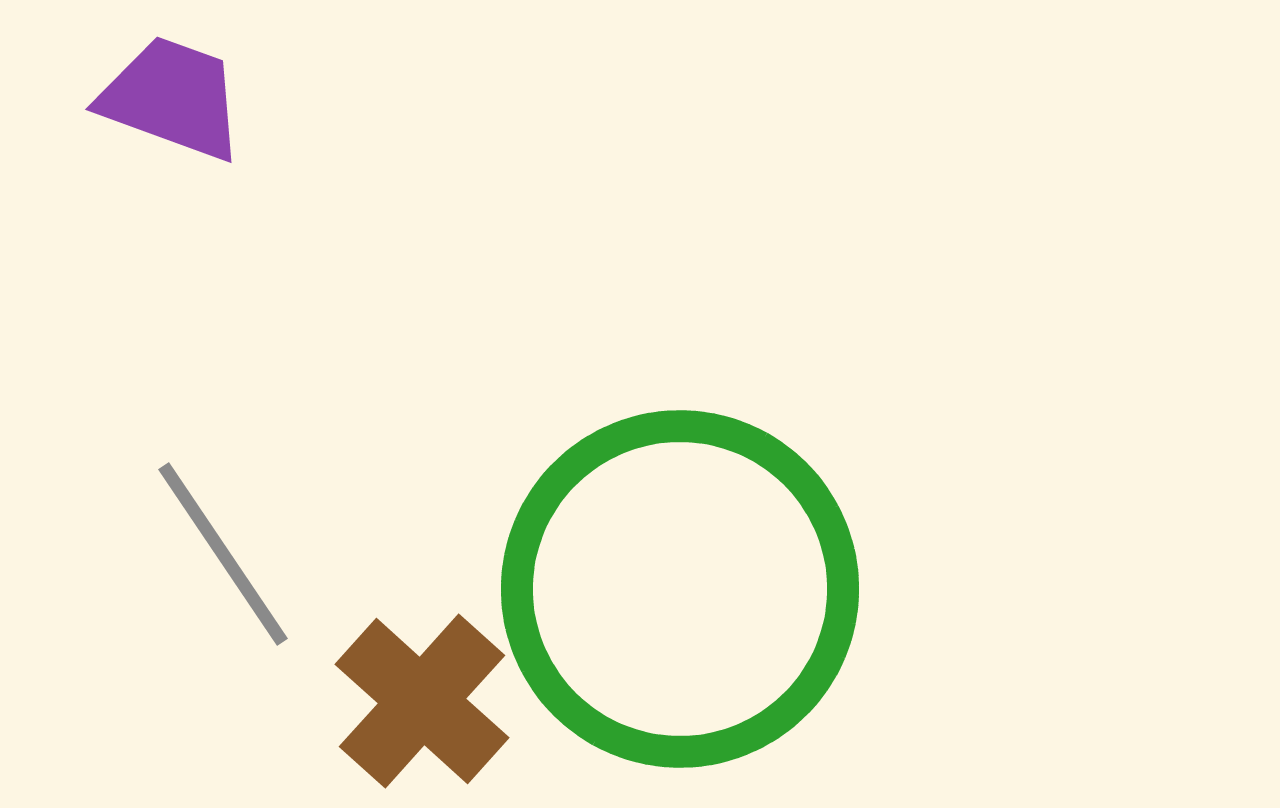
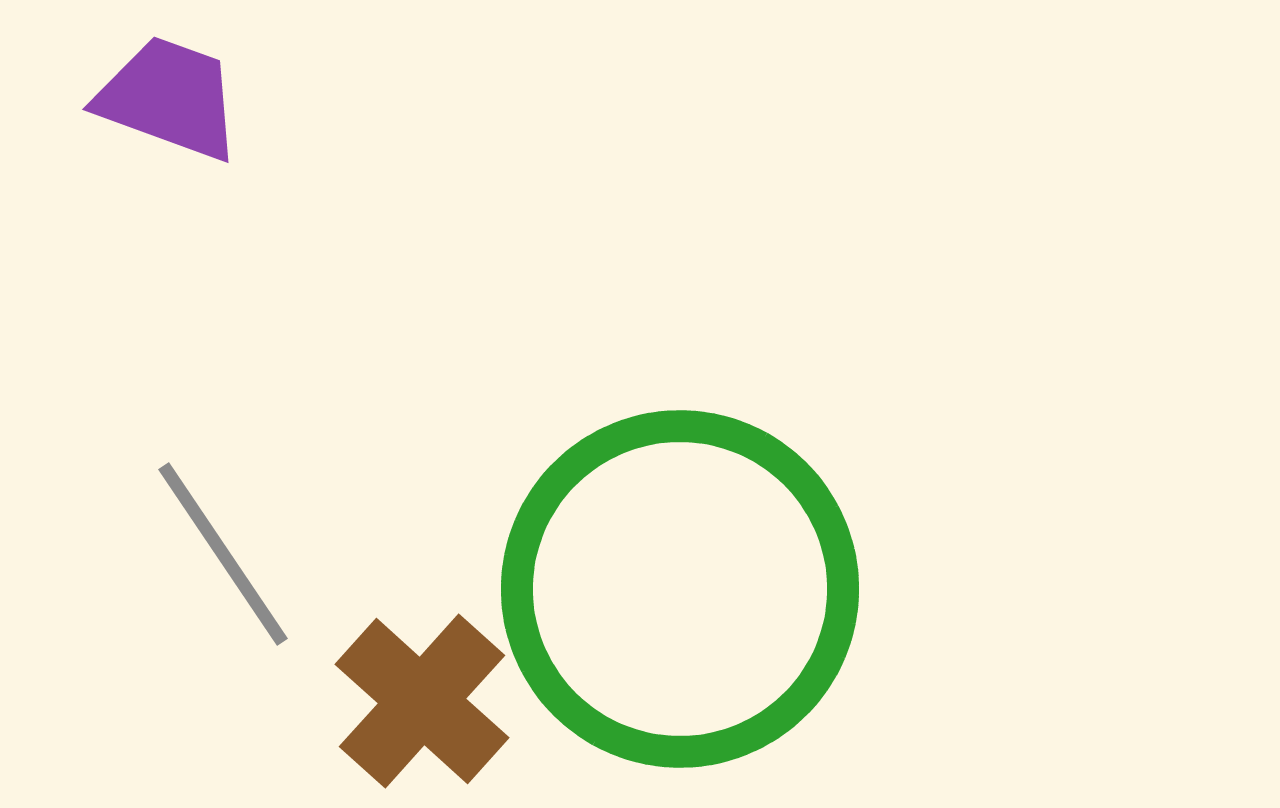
purple trapezoid: moved 3 px left
